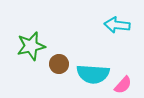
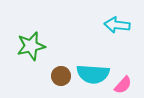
brown circle: moved 2 px right, 12 px down
